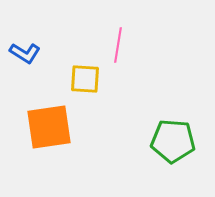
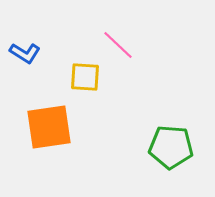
pink line: rotated 56 degrees counterclockwise
yellow square: moved 2 px up
green pentagon: moved 2 px left, 6 px down
